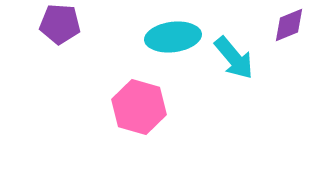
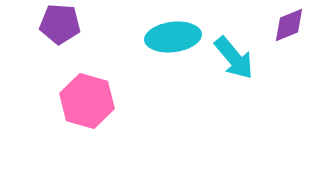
pink hexagon: moved 52 px left, 6 px up
